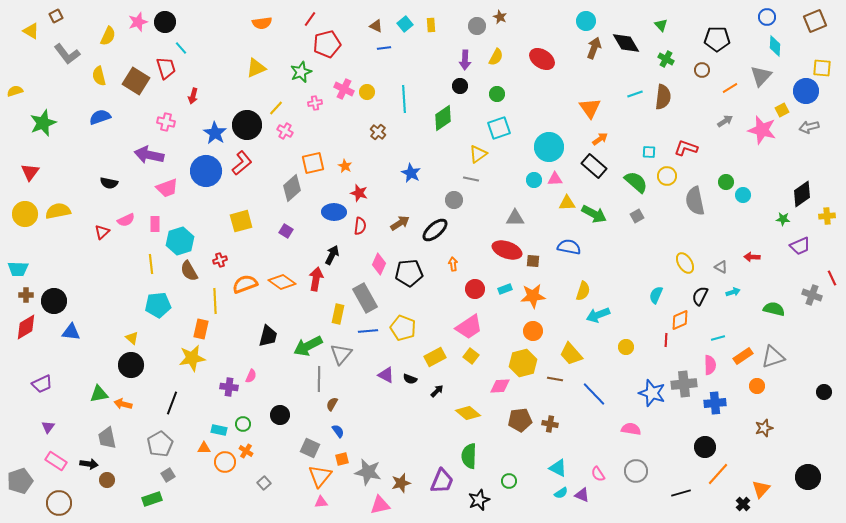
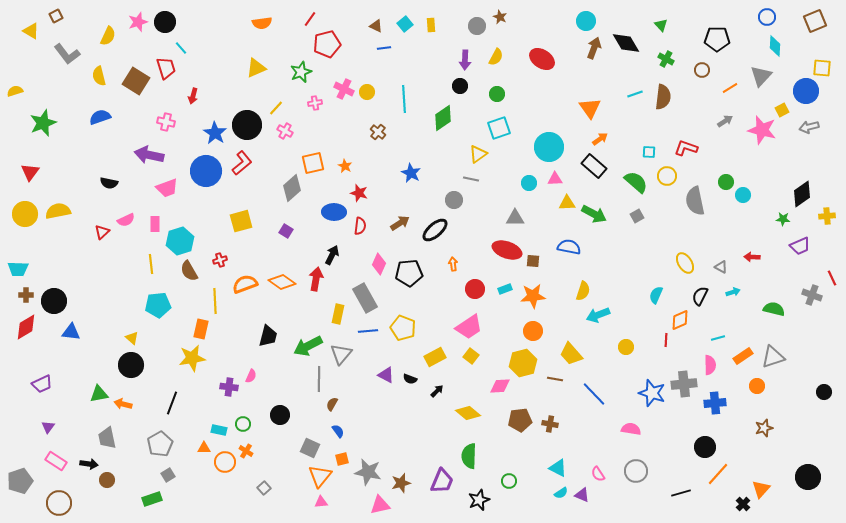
cyan circle at (534, 180): moved 5 px left, 3 px down
gray square at (264, 483): moved 5 px down
